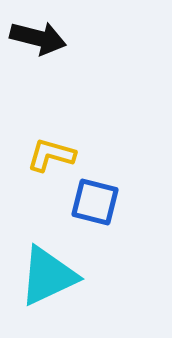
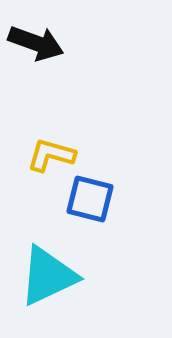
black arrow: moved 2 px left, 5 px down; rotated 6 degrees clockwise
blue square: moved 5 px left, 3 px up
